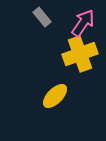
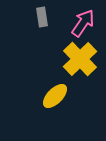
gray rectangle: rotated 30 degrees clockwise
yellow cross: moved 5 px down; rotated 24 degrees counterclockwise
